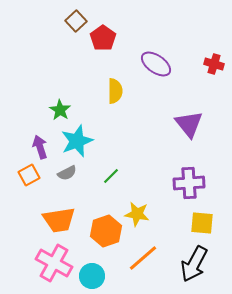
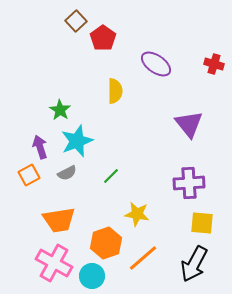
orange hexagon: moved 12 px down
